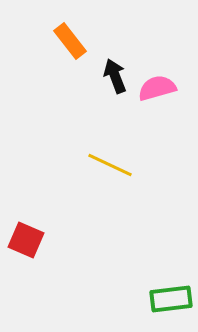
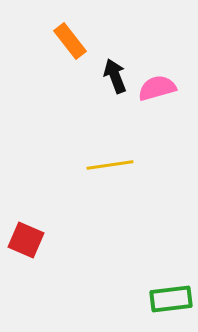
yellow line: rotated 33 degrees counterclockwise
